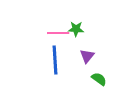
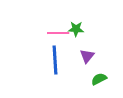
green semicircle: rotated 63 degrees counterclockwise
